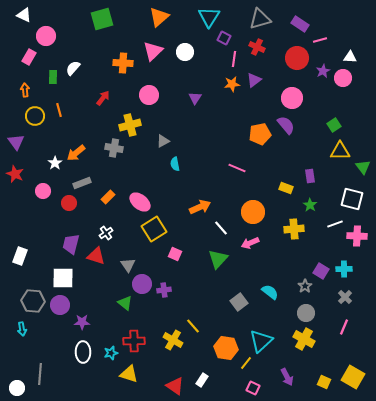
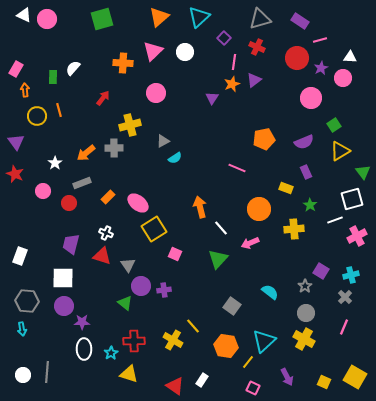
cyan triangle at (209, 17): moved 10 px left; rotated 15 degrees clockwise
purple rectangle at (300, 24): moved 3 px up
pink circle at (46, 36): moved 1 px right, 17 px up
purple square at (224, 38): rotated 16 degrees clockwise
pink rectangle at (29, 57): moved 13 px left, 12 px down
pink line at (234, 59): moved 3 px down
purple star at (323, 71): moved 2 px left, 3 px up
orange star at (232, 84): rotated 14 degrees counterclockwise
pink circle at (149, 95): moved 7 px right, 2 px up
purple triangle at (195, 98): moved 17 px right
pink circle at (292, 98): moved 19 px right
yellow circle at (35, 116): moved 2 px right
purple semicircle at (286, 125): moved 18 px right, 17 px down; rotated 108 degrees clockwise
orange pentagon at (260, 134): moved 4 px right, 5 px down
gray cross at (114, 148): rotated 12 degrees counterclockwise
yellow triangle at (340, 151): rotated 30 degrees counterclockwise
orange arrow at (76, 153): moved 10 px right
cyan semicircle at (175, 164): moved 6 px up; rotated 112 degrees counterclockwise
green triangle at (363, 167): moved 5 px down
purple rectangle at (310, 176): moved 4 px left, 4 px up; rotated 16 degrees counterclockwise
white square at (352, 199): rotated 30 degrees counterclockwise
pink ellipse at (140, 202): moved 2 px left, 1 px down
orange arrow at (200, 207): rotated 80 degrees counterclockwise
orange circle at (253, 212): moved 6 px right, 3 px up
white line at (335, 224): moved 4 px up
white cross at (106, 233): rotated 32 degrees counterclockwise
pink cross at (357, 236): rotated 30 degrees counterclockwise
red triangle at (96, 256): moved 6 px right
cyan cross at (344, 269): moved 7 px right, 6 px down; rotated 14 degrees counterclockwise
purple circle at (142, 284): moved 1 px left, 2 px down
gray hexagon at (33, 301): moved 6 px left
gray square at (239, 302): moved 7 px left, 4 px down; rotated 18 degrees counterclockwise
purple circle at (60, 305): moved 4 px right, 1 px down
cyan triangle at (261, 341): moved 3 px right
orange hexagon at (226, 348): moved 2 px up
white ellipse at (83, 352): moved 1 px right, 3 px up
cyan star at (111, 353): rotated 16 degrees counterclockwise
yellow line at (246, 363): moved 2 px right, 1 px up
gray line at (40, 374): moved 7 px right, 2 px up
yellow square at (353, 377): moved 2 px right
white circle at (17, 388): moved 6 px right, 13 px up
